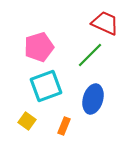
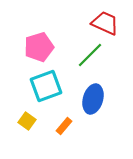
orange rectangle: rotated 18 degrees clockwise
